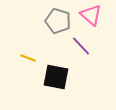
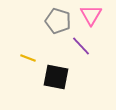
pink triangle: rotated 20 degrees clockwise
